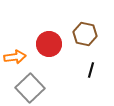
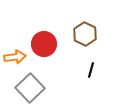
brown hexagon: rotated 15 degrees clockwise
red circle: moved 5 px left
